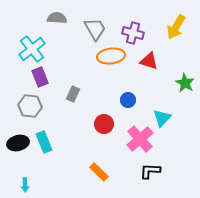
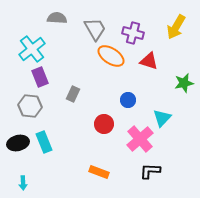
orange ellipse: rotated 40 degrees clockwise
green star: moved 1 px left; rotated 30 degrees clockwise
orange rectangle: rotated 24 degrees counterclockwise
cyan arrow: moved 2 px left, 2 px up
